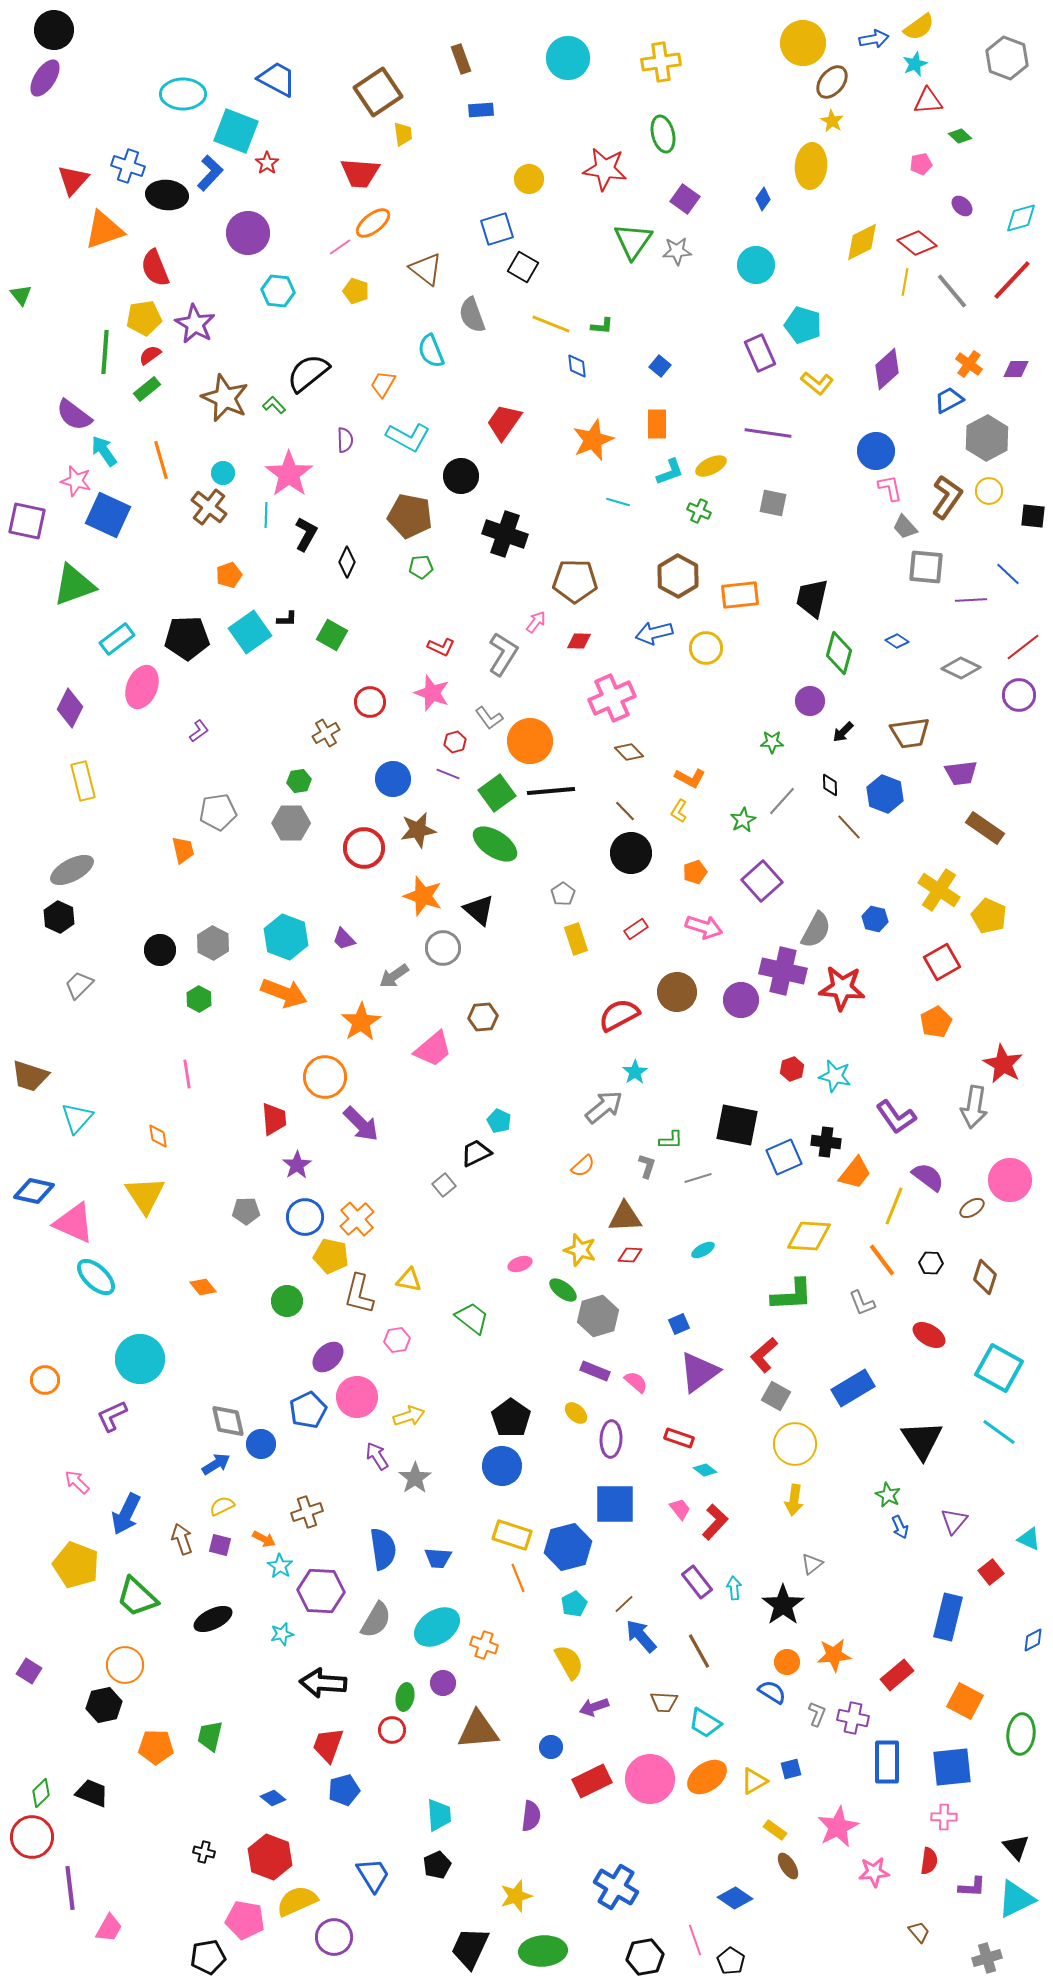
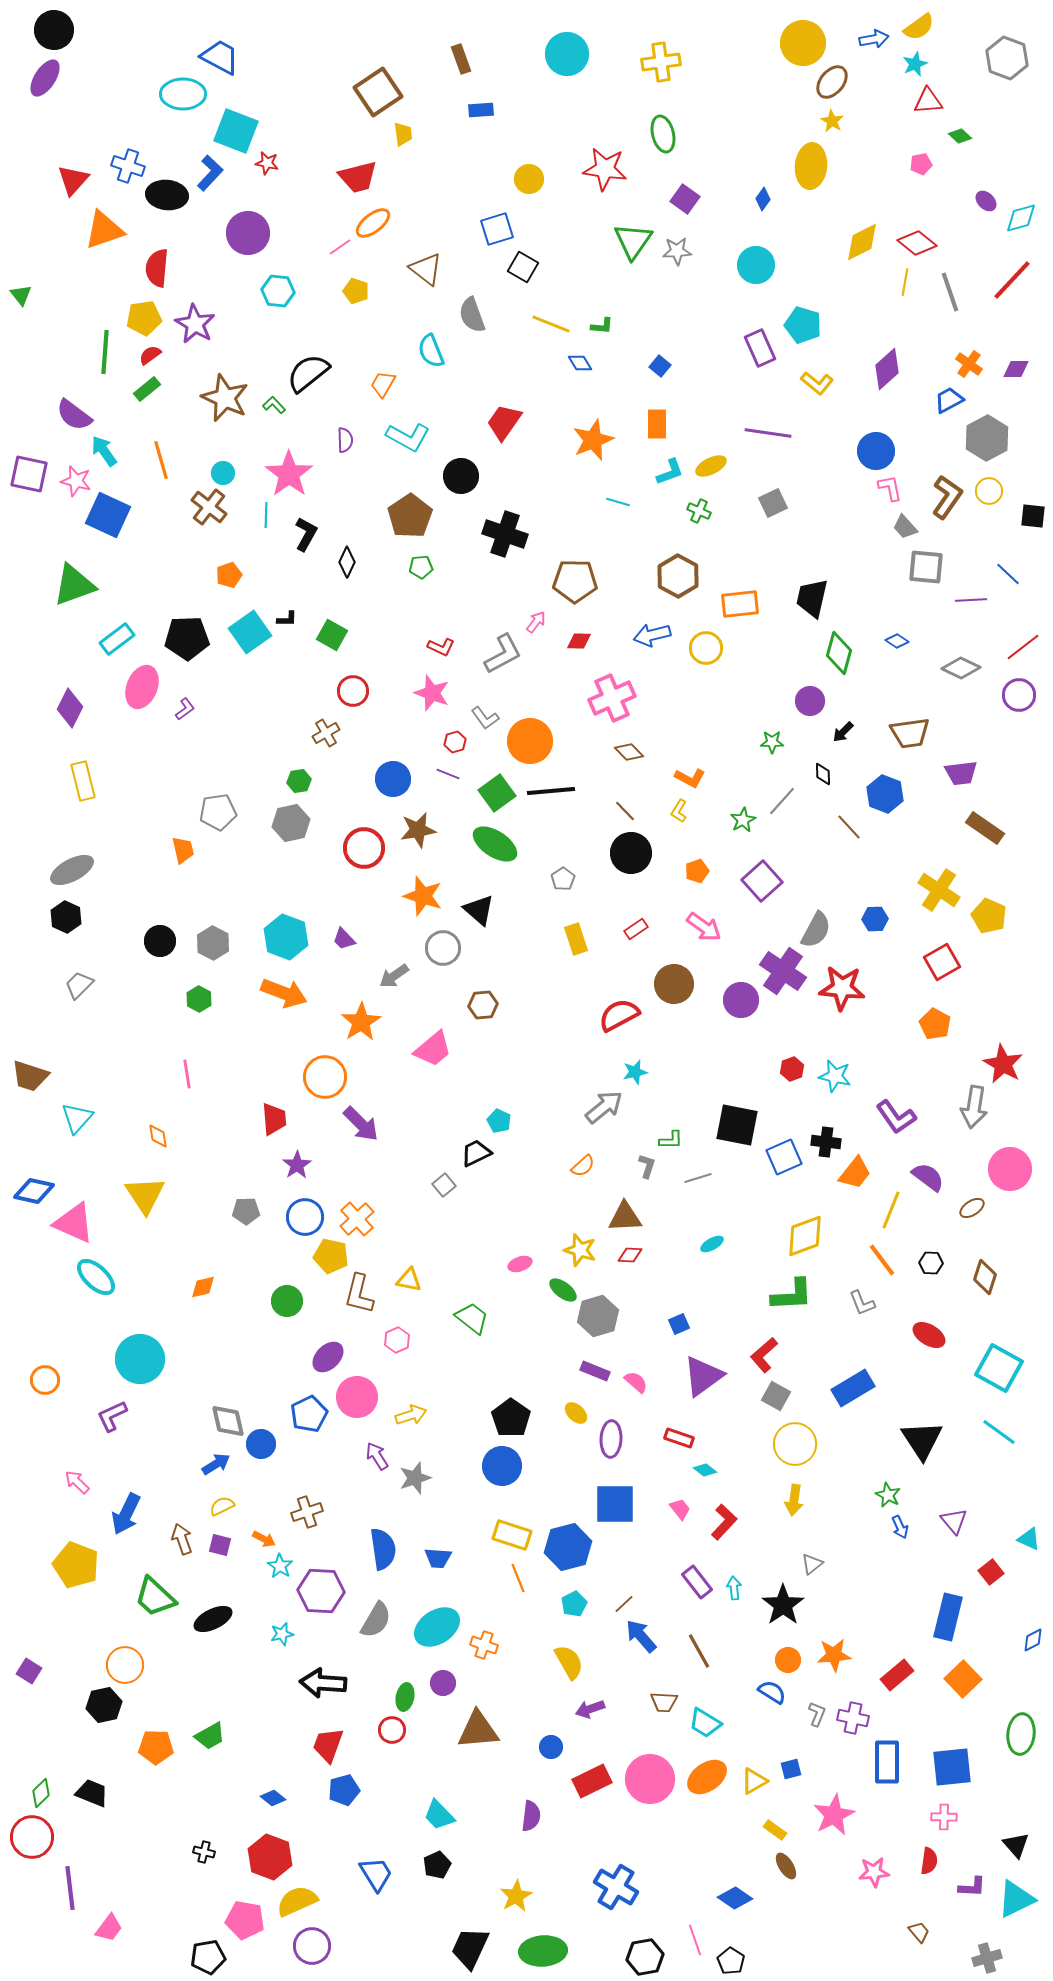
cyan circle at (568, 58): moved 1 px left, 4 px up
blue trapezoid at (277, 79): moved 57 px left, 22 px up
red star at (267, 163): rotated 25 degrees counterclockwise
red trapezoid at (360, 173): moved 2 px left, 4 px down; rotated 18 degrees counterclockwise
purple ellipse at (962, 206): moved 24 px right, 5 px up
red semicircle at (155, 268): moved 2 px right; rotated 27 degrees clockwise
gray line at (952, 291): moved 2 px left, 1 px down; rotated 21 degrees clockwise
purple rectangle at (760, 353): moved 5 px up
blue diamond at (577, 366): moved 3 px right, 3 px up; rotated 25 degrees counterclockwise
gray square at (773, 503): rotated 36 degrees counterclockwise
brown pentagon at (410, 516): rotated 27 degrees clockwise
purple square at (27, 521): moved 2 px right, 47 px up
orange rectangle at (740, 595): moved 9 px down
blue arrow at (654, 633): moved 2 px left, 2 px down
gray L-shape at (503, 654): rotated 30 degrees clockwise
red circle at (370, 702): moved 17 px left, 11 px up
gray L-shape at (489, 718): moved 4 px left
purple L-shape at (199, 731): moved 14 px left, 22 px up
black diamond at (830, 785): moved 7 px left, 11 px up
gray hexagon at (291, 823): rotated 12 degrees counterclockwise
orange pentagon at (695, 872): moved 2 px right, 1 px up
gray pentagon at (563, 894): moved 15 px up
black hexagon at (59, 917): moved 7 px right
blue hexagon at (875, 919): rotated 15 degrees counterclockwise
pink arrow at (704, 927): rotated 18 degrees clockwise
black circle at (160, 950): moved 9 px up
purple cross at (783, 971): rotated 21 degrees clockwise
brown circle at (677, 992): moved 3 px left, 8 px up
brown hexagon at (483, 1017): moved 12 px up
orange pentagon at (936, 1022): moved 1 px left, 2 px down; rotated 16 degrees counterclockwise
cyan star at (635, 1072): rotated 20 degrees clockwise
pink circle at (1010, 1180): moved 11 px up
yellow line at (894, 1206): moved 3 px left, 4 px down
yellow diamond at (809, 1236): moved 4 px left; rotated 24 degrees counterclockwise
cyan ellipse at (703, 1250): moved 9 px right, 6 px up
orange diamond at (203, 1287): rotated 64 degrees counterclockwise
pink hexagon at (397, 1340): rotated 15 degrees counterclockwise
purple triangle at (699, 1372): moved 4 px right, 4 px down
blue pentagon at (308, 1410): moved 1 px right, 4 px down
yellow arrow at (409, 1416): moved 2 px right, 1 px up
gray star at (415, 1478): rotated 16 degrees clockwise
purple triangle at (954, 1521): rotated 20 degrees counterclockwise
red L-shape at (715, 1522): moved 9 px right
green trapezoid at (137, 1597): moved 18 px right
orange circle at (787, 1662): moved 1 px right, 2 px up
orange square at (965, 1701): moved 2 px left, 22 px up; rotated 18 degrees clockwise
purple arrow at (594, 1707): moved 4 px left, 2 px down
green trapezoid at (210, 1736): rotated 132 degrees counterclockwise
cyan trapezoid at (439, 1815): rotated 140 degrees clockwise
pink star at (838, 1827): moved 4 px left, 12 px up
black triangle at (1016, 1847): moved 2 px up
brown ellipse at (788, 1866): moved 2 px left
blue trapezoid at (373, 1875): moved 3 px right, 1 px up
yellow star at (516, 1896): rotated 12 degrees counterclockwise
pink trapezoid at (109, 1928): rotated 8 degrees clockwise
purple circle at (334, 1937): moved 22 px left, 9 px down
